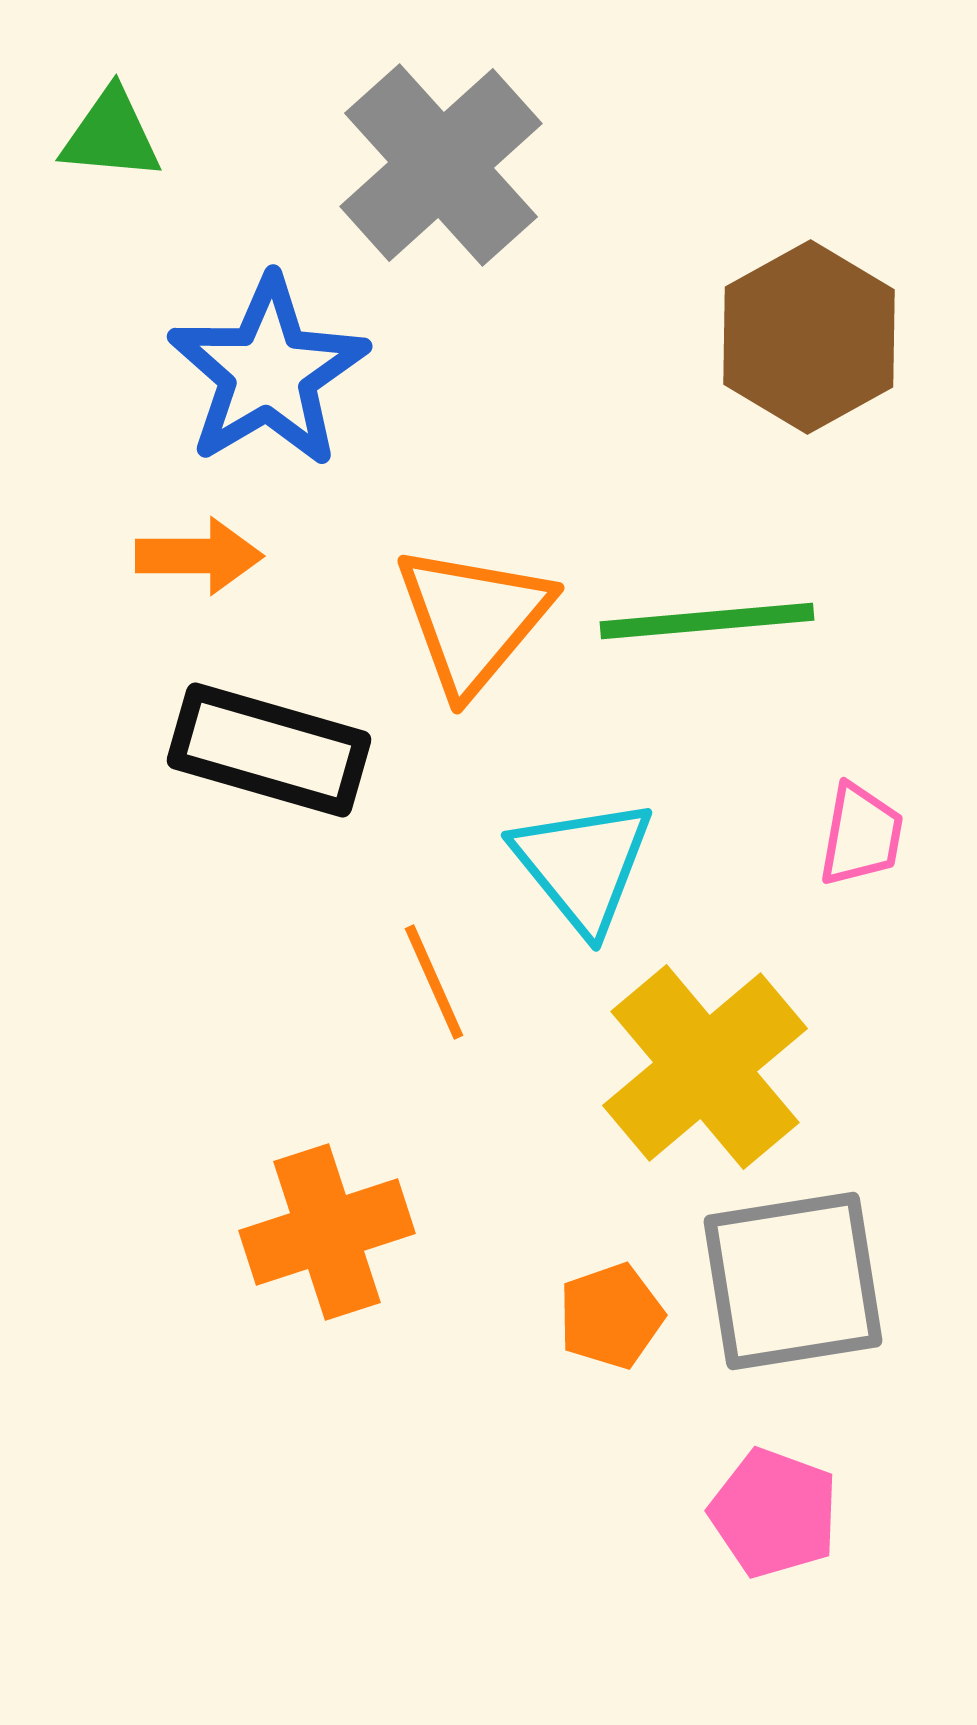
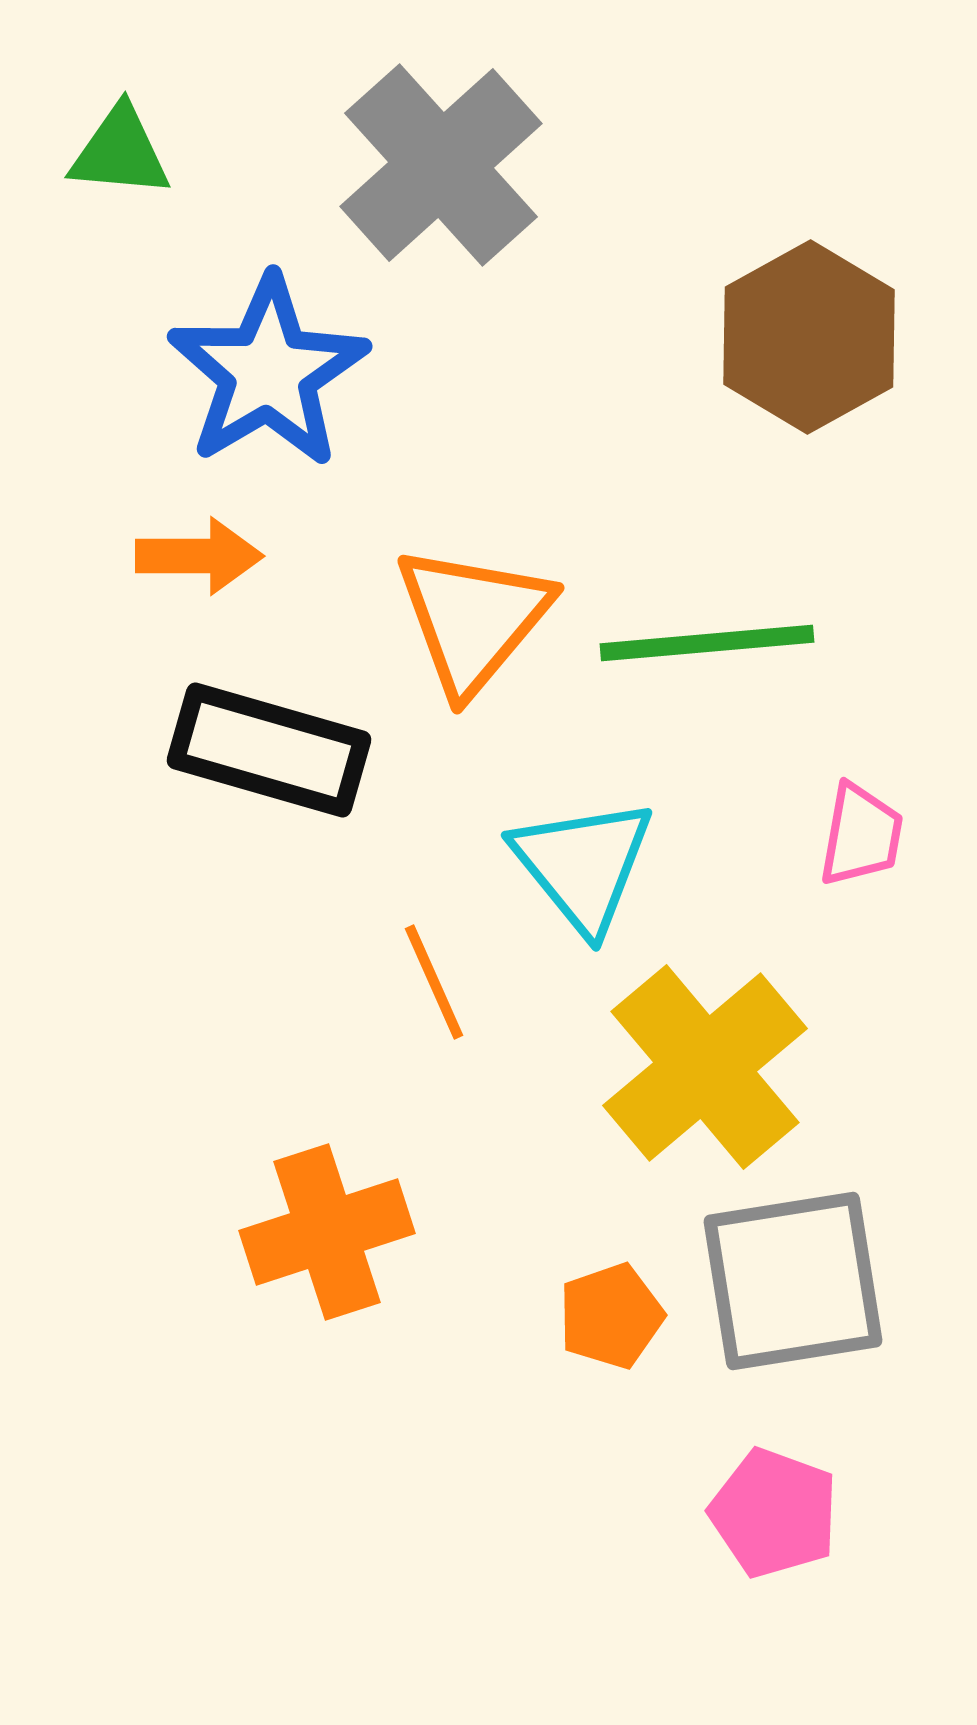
green triangle: moved 9 px right, 17 px down
green line: moved 22 px down
